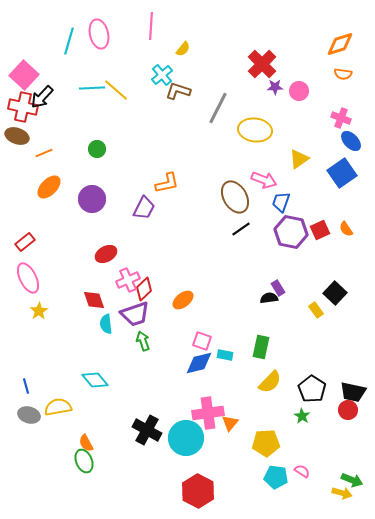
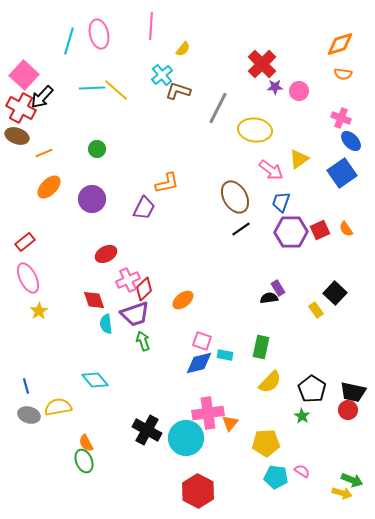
red cross at (23, 107): moved 2 px left, 1 px down; rotated 16 degrees clockwise
pink arrow at (264, 180): moved 7 px right, 10 px up; rotated 15 degrees clockwise
purple hexagon at (291, 232): rotated 12 degrees counterclockwise
